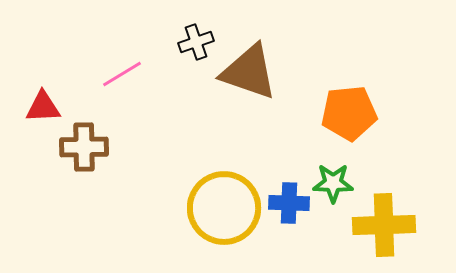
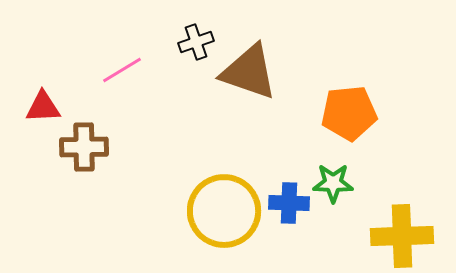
pink line: moved 4 px up
yellow circle: moved 3 px down
yellow cross: moved 18 px right, 11 px down
